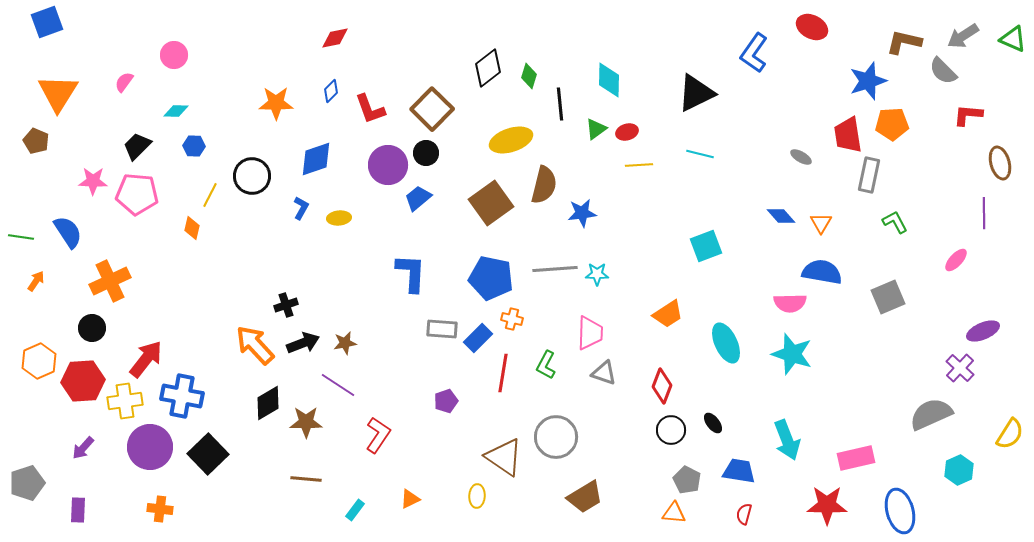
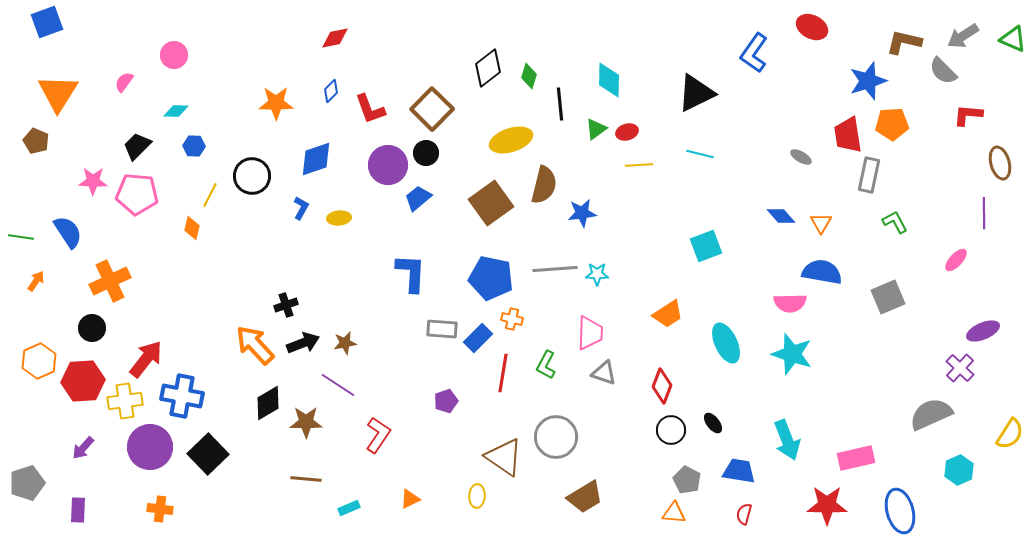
cyan rectangle at (355, 510): moved 6 px left, 2 px up; rotated 30 degrees clockwise
